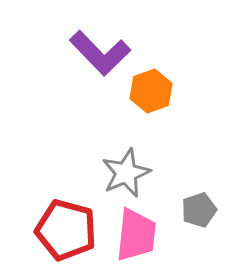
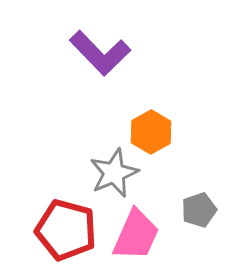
orange hexagon: moved 41 px down; rotated 9 degrees counterclockwise
gray star: moved 12 px left
pink trapezoid: rotated 18 degrees clockwise
